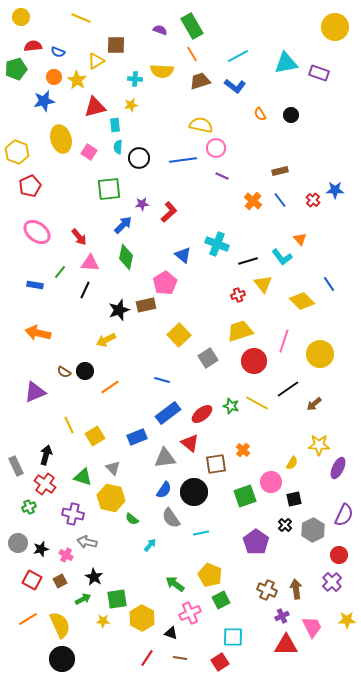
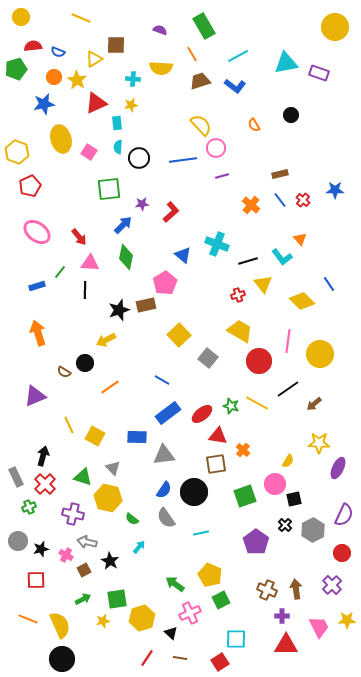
green rectangle at (192, 26): moved 12 px right
yellow triangle at (96, 61): moved 2 px left, 2 px up
yellow semicircle at (162, 71): moved 1 px left, 3 px up
cyan cross at (135, 79): moved 2 px left
blue star at (44, 101): moved 3 px down
red triangle at (95, 107): moved 1 px right, 4 px up; rotated 10 degrees counterclockwise
orange semicircle at (260, 114): moved 6 px left, 11 px down
cyan rectangle at (115, 125): moved 2 px right, 2 px up
yellow semicircle at (201, 125): rotated 35 degrees clockwise
brown rectangle at (280, 171): moved 3 px down
purple line at (222, 176): rotated 40 degrees counterclockwise
red cross at (313, 200): moved 10 px left
orange cross at (253, 201): moved 2 px left, 4 px down
red L-shape at (169, 212): moved 2 px right
blue rectangle at (35, 285): moved 2 px right, 1 px down; rotated 28 degrees counterclockwise
black line at (85, 290): rotated 24 degrees counterclockwise
yellow trapezoid at (240, 331): rotated 48 degrees clockwise
orange arrow at (38, 333): rotated 60 degrees clockwise
pink line at (284, 341): moved 4 px right; rotated 10 degrees counterclockwise
gray square at (208, 358): rotated 18 degrees counterclockwise
red circle at (254, 361): moved 5 px right
black circle at (85, 371): moved 8 px up
blue line at (162, 380): rotated 14 degrees clockwise
purple triangle at (35, 392): moved 4 px down
yellow square at (95, 436): rotated 30 degrees counterclockwise
blue rectangle at (137, 437): rotated 24 degrees clockwise
red triangle at (190, 443): moved 28 px right, 7 px up; rotated 30 degrees counterclockwise
yellow star at (319, 445): moved 2 px up
black arrow at (46, 455): moved 3 px left, 1 px down
gray triangle at (165, 458): moved 1 px left, 3 px up
yellow semicircle at (292, 463): moved 4 px left, 2 px up
gray rectangle at (16, 466): moved 11 px down
pink circle at (271, 482): moved 4 px right, 2 px down
red cross at (45, 484): rotated 10 degrees clockwise
yellow hexagon at (111, 498): moved 3 px left
gray semicircle at (171, 518): moved 5 px left
gray circle at (18, 543): moved 2 px up
cyan arrow at (150, 545): moved 11 px left, 2 px down
red circle at (339, 555): moved 3 px right, 2 px up
black star at (94, 577): moved 16 px right, 16 px up
red square at (32, 580): moved 4 px right; rotated 30 degrees counterclockwise
brown square at (60, 581): moved 24 px right, 11 px up
purple cross at (332, 582): moved 3 px down
purple cross at (282, 616): rotated 24 degrees clockwise
yellow hexagon at (142, 618): rotated 15 degrees clockwise
orange line at (28, 619): rotated 54 degrees clockwise
yellow star at (103, 621): rotated 16 degrees counterclockwise
pink trapezoid at (312, 627): moved 7 px right
black triangle at (171, 633): rotated 24 degrees clockwise
cyan square at (233, 637): moved 3 px right, 2 px down
